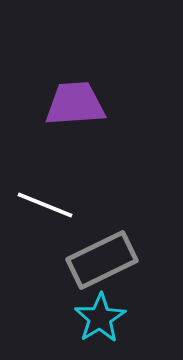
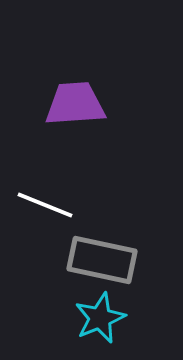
gray rectangle: rotated 38 degrees clockwise
cyan star: rotated 9 degrees clockwise
